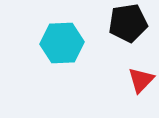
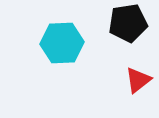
red triangle: moved 3 px left; rotated 8 degrees clockwise
